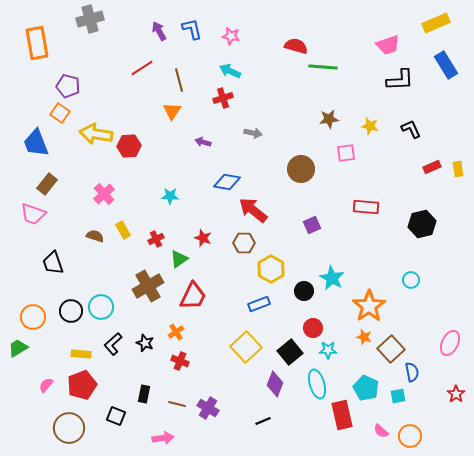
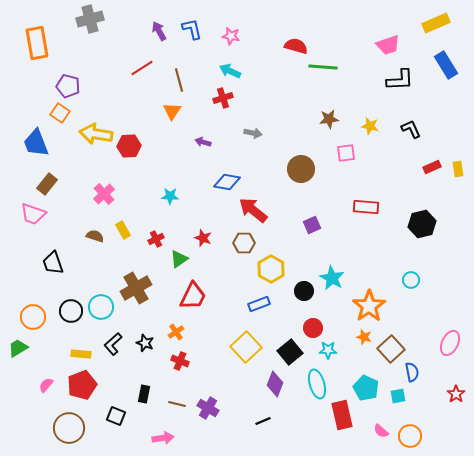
brown cross at (148, 286): moved 12 px left, 2 px down
